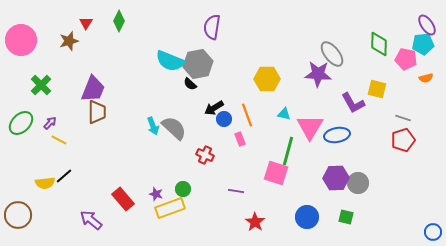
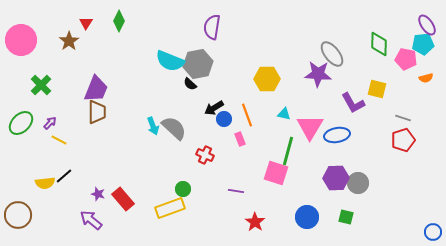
brown star at (69, 41): rotated 18 degrees counterclockwise
purple trapezoid at (93, 89): moved 3 px right
purple star at (156, 194): moved 58 px left
